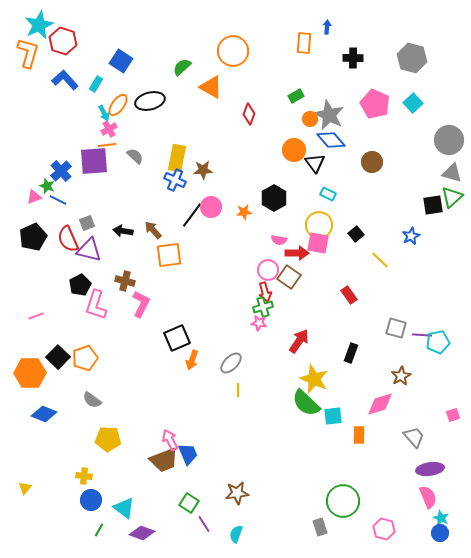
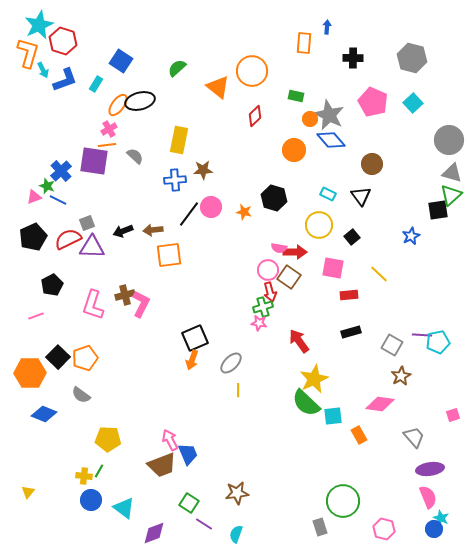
orange circle at (233, 51): moved 19 px right, 20 px down
green semicircle at (182, 67): moved 5 px left, 1 px down
blue L-shape at (65, 80): rotated 112 degrees clockwise
orange triangle at (211, 87): moved 7 px right; rotated 10 degrees clockwise
green rectangle at (296, 96): rotated 42 degrees clockwise
black ellipse at (150, 101): moved 10 px left
pink pentagon at (375, 104): moved 2 px left, 2 px up
cyan arrow at (104, 113): moved 61 px left, 43 px up
red diamond at (249, 114): moved 6 px right, 2 px down; rotated 25 degrees clockwise
yellow rectangle at (177, 158): moved 2 px right, 18 px up
purple square at (94, 161): rotated 12 degrees clockwise
brown circle at (372, 162): moved 2 px down
black triangle at (315, 163): moved 46 px right, 33 px down
blue cross at (175, 180): rotated 30 degrees counterclockwise
green triangle at (452, 197): moved 1 px left, 2 px up
black hexagon at (274, 198): rotated 15 degrees counterclockwise
black square at (433, 205): moved 5 px right, 5 px down
orange star at (244, 212): rotated 21 degrees clockwise
black line at (192, 215): moved 3 px left, 1 px up
brown arrow at (153, 230): rotated 54 degrees counterclockwise
black arrow at (123, 231): rotated 30 degrees counterclockwise
black square at (356, 234): moved 4 px left, 3 px down
red semicircle at (68, 239): rotated 88 degrees clockwise
pink semicircle at (279, 240): moved 8 px down
pink square at (318, 243): moved 15 px right, 25 px down
purple triangle at (89, 250): moved 3 px right, 3 px up; rotated 12 degrees counterclockwise
red arrow at (297, 253): moved 2 px left, 1 px up
yellow line at (380, 260): moved 1 px left, 14 px down
brown cross at (125, 281): moved 14 px down; rotated 30 degrees counterclockwise
black pentagon at (80, 285): moved 28 px left
red arrow at (265, 292): moved 5 px right
red rectangle at (349, 295): rotated 60 degrees counterclockwise
pink L-shape at (96, 305): moved 3 px left
gray square at (396, 328): moved 4 px left, 17 px down; rotated 15 degrees clockwise
black square at (177, 338): moved 18 px right
red arrow at (299, 341): rotated 70 degrees counterclockwise
black rectangle at (351, 353): moved 21 px up; rotated 54 degrees clockwise
yellow star at (314, 379): rotated 24 degrees clockwise
gray semicircle at (92, 400): moved 11 px left, 5 px up
pink diamond at (380, 404): rotated 24 degrees clockwise
orange rectangle at (359, 435): rotated 30 degrees counterclockwise
brown trapezoid at (164, 460): moved 2 px left, 5 px down
yellow triangle at (25, 488): moved 3 px right, 4 px down
purple line at (204, 524): rotated 24 degrees counterclockwise
green line at (99, 530): moved 59 px up
purple diamond at (142, 533): moved 12 px right; rotated 40 degrees counterclockwise
blue circle at (440, 533): moved 6 px left, 4 px up
